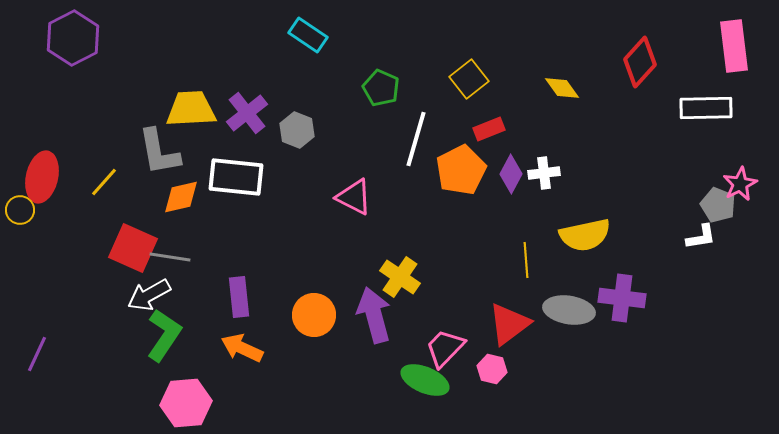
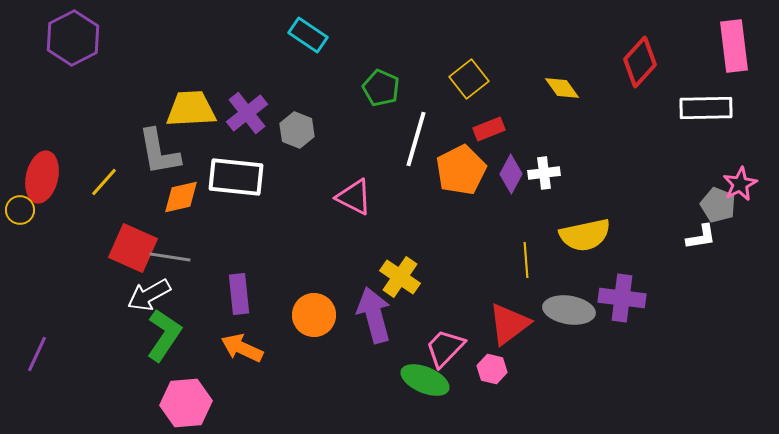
purple rectangle at (239, 297): moved 3 px up
